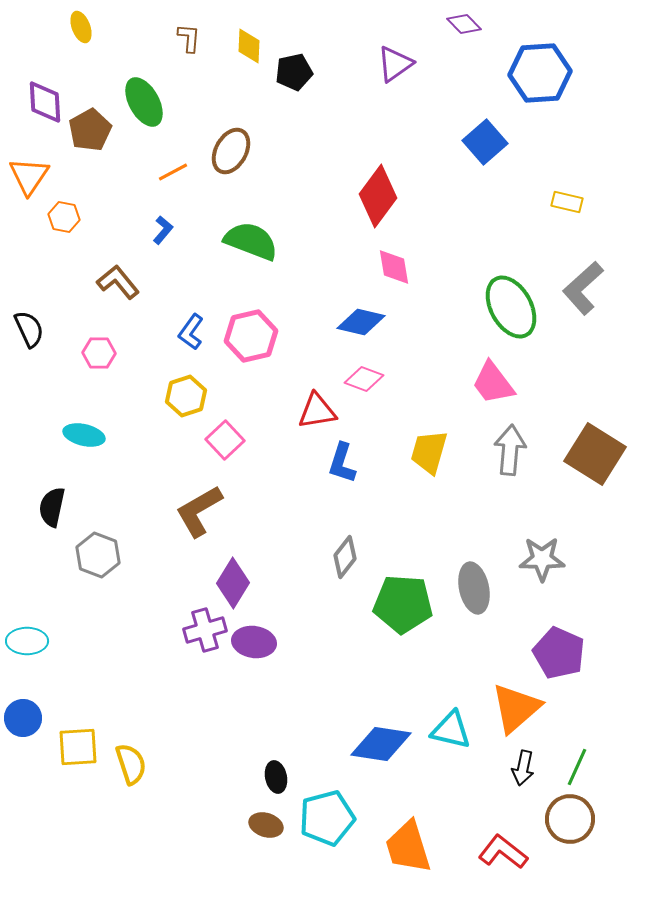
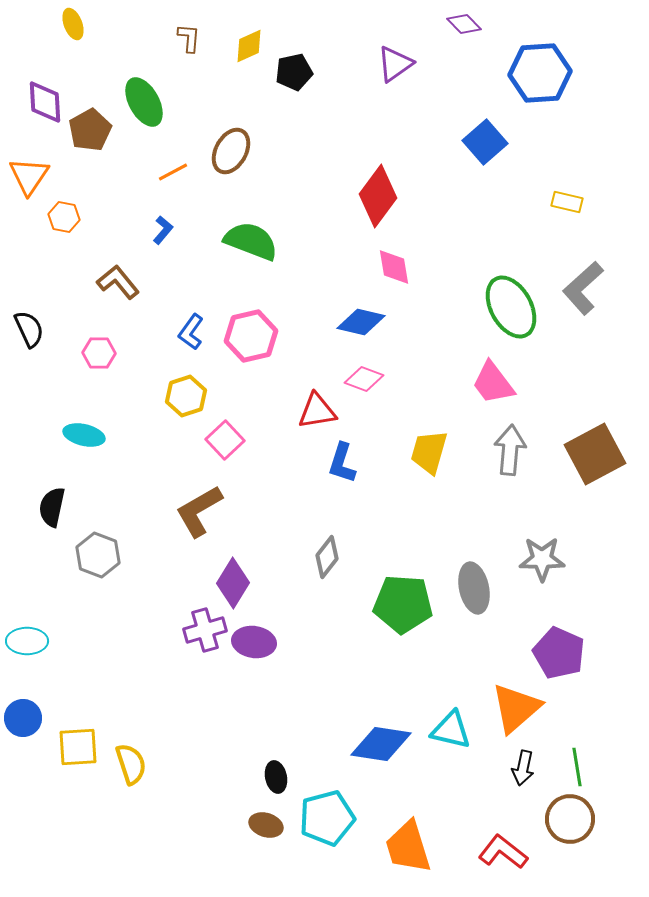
yellow ellipse at (81, 27): moved 8 px left, 3 px up
yellow diamond at (249, 46): rotated 63 degrees clockwise
brown square at (595, 454): rotated 30 degrees clockwise
gray diamond at (345, 557): moved 18 px left
green line at (577, 767): rotated 33 degrees counterclockwise
